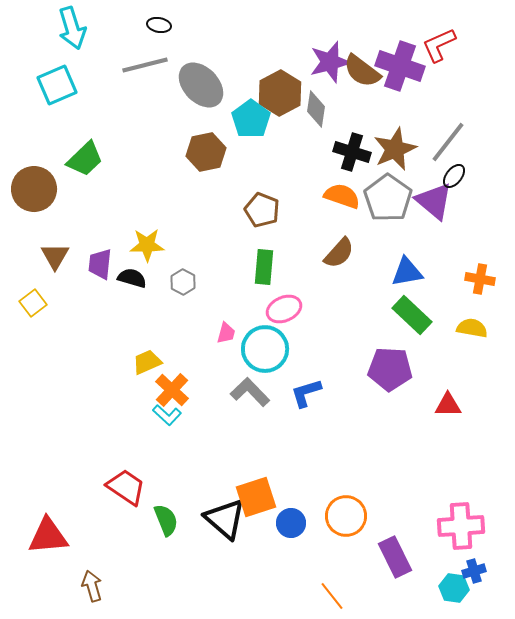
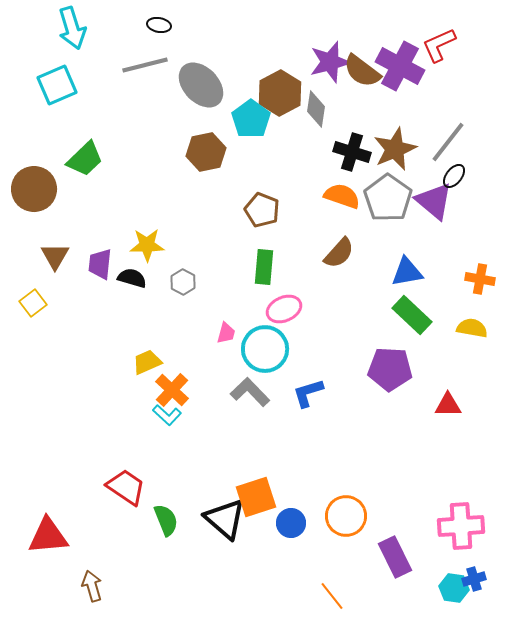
purple cross at (400, 66): rotated 9 degrees clockwise
blue L-shape at (306, 393): moved 2 px right
blue cross at (474, 571): moved 8 px down
